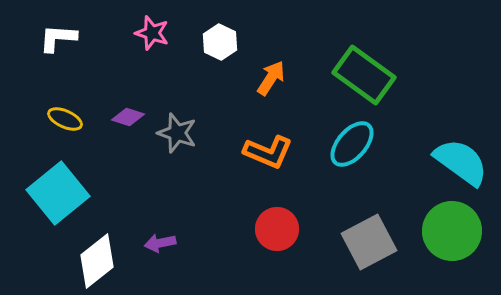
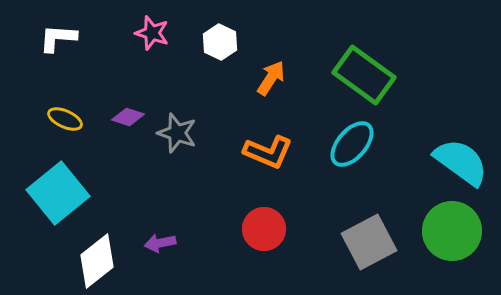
red circle: moved 13 px left
